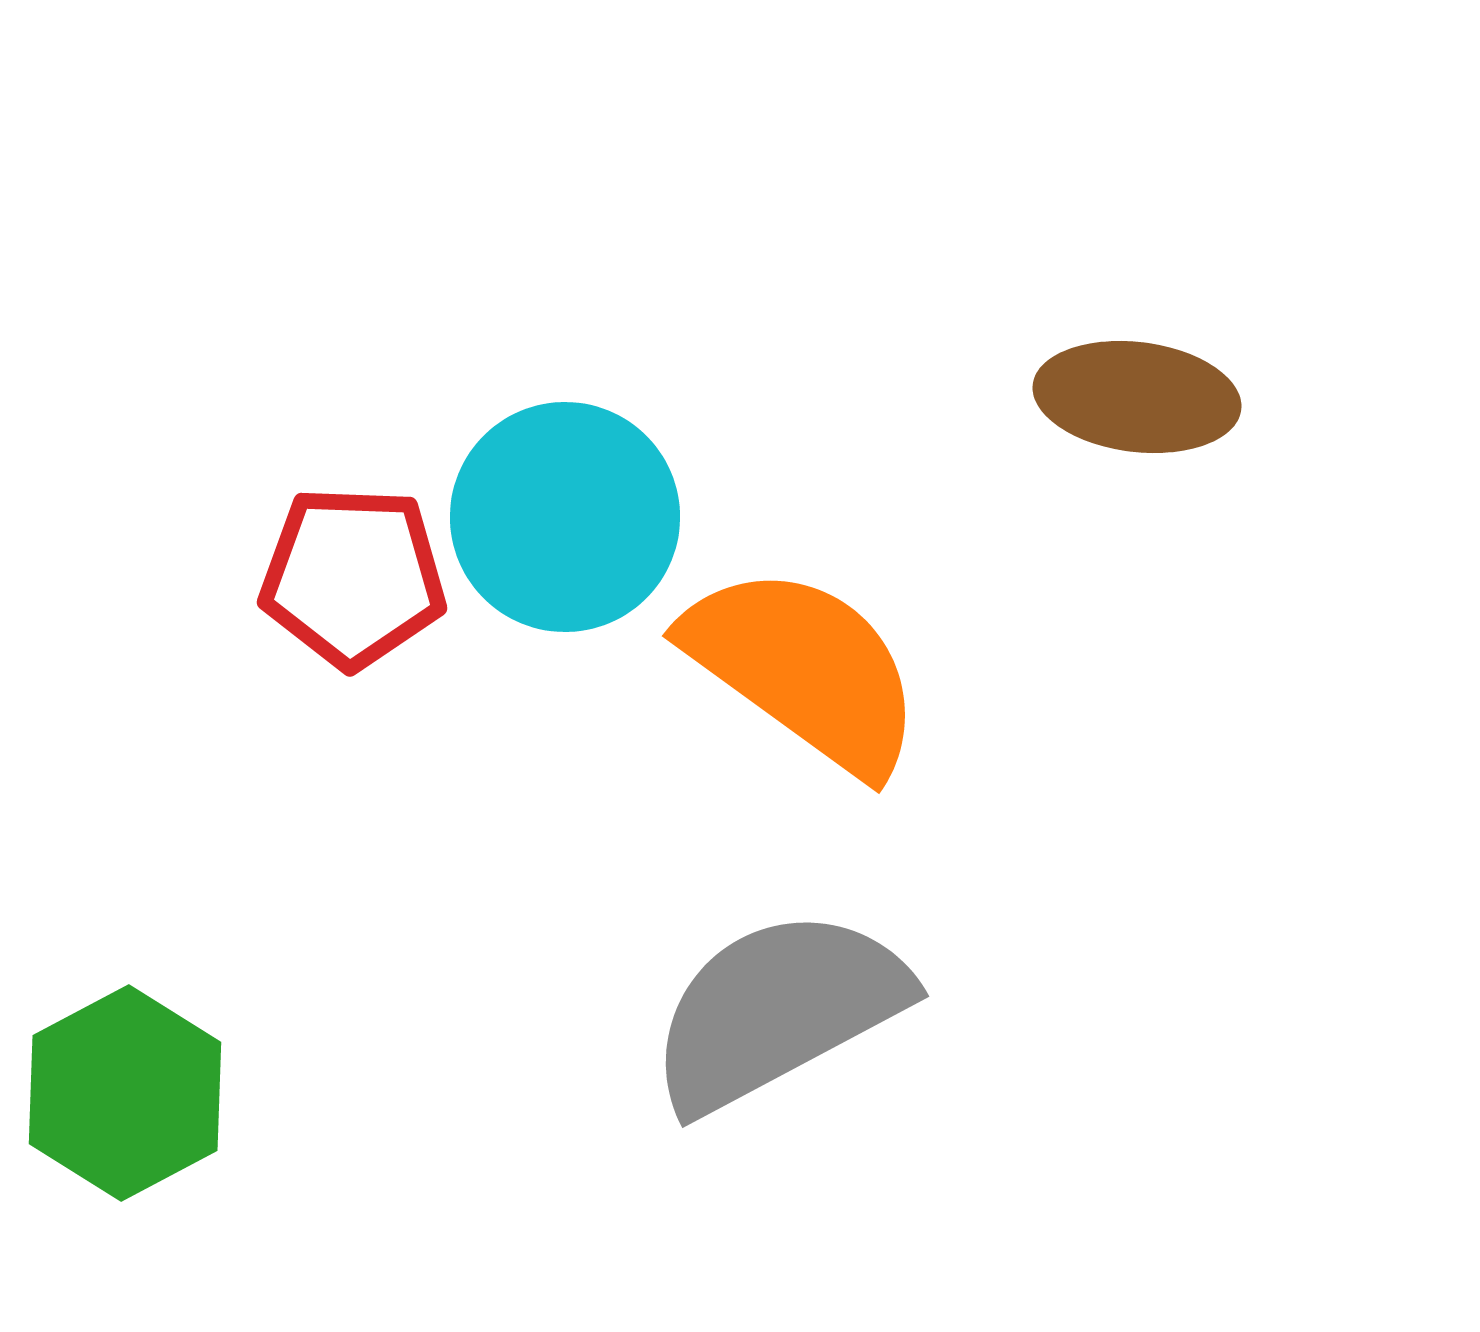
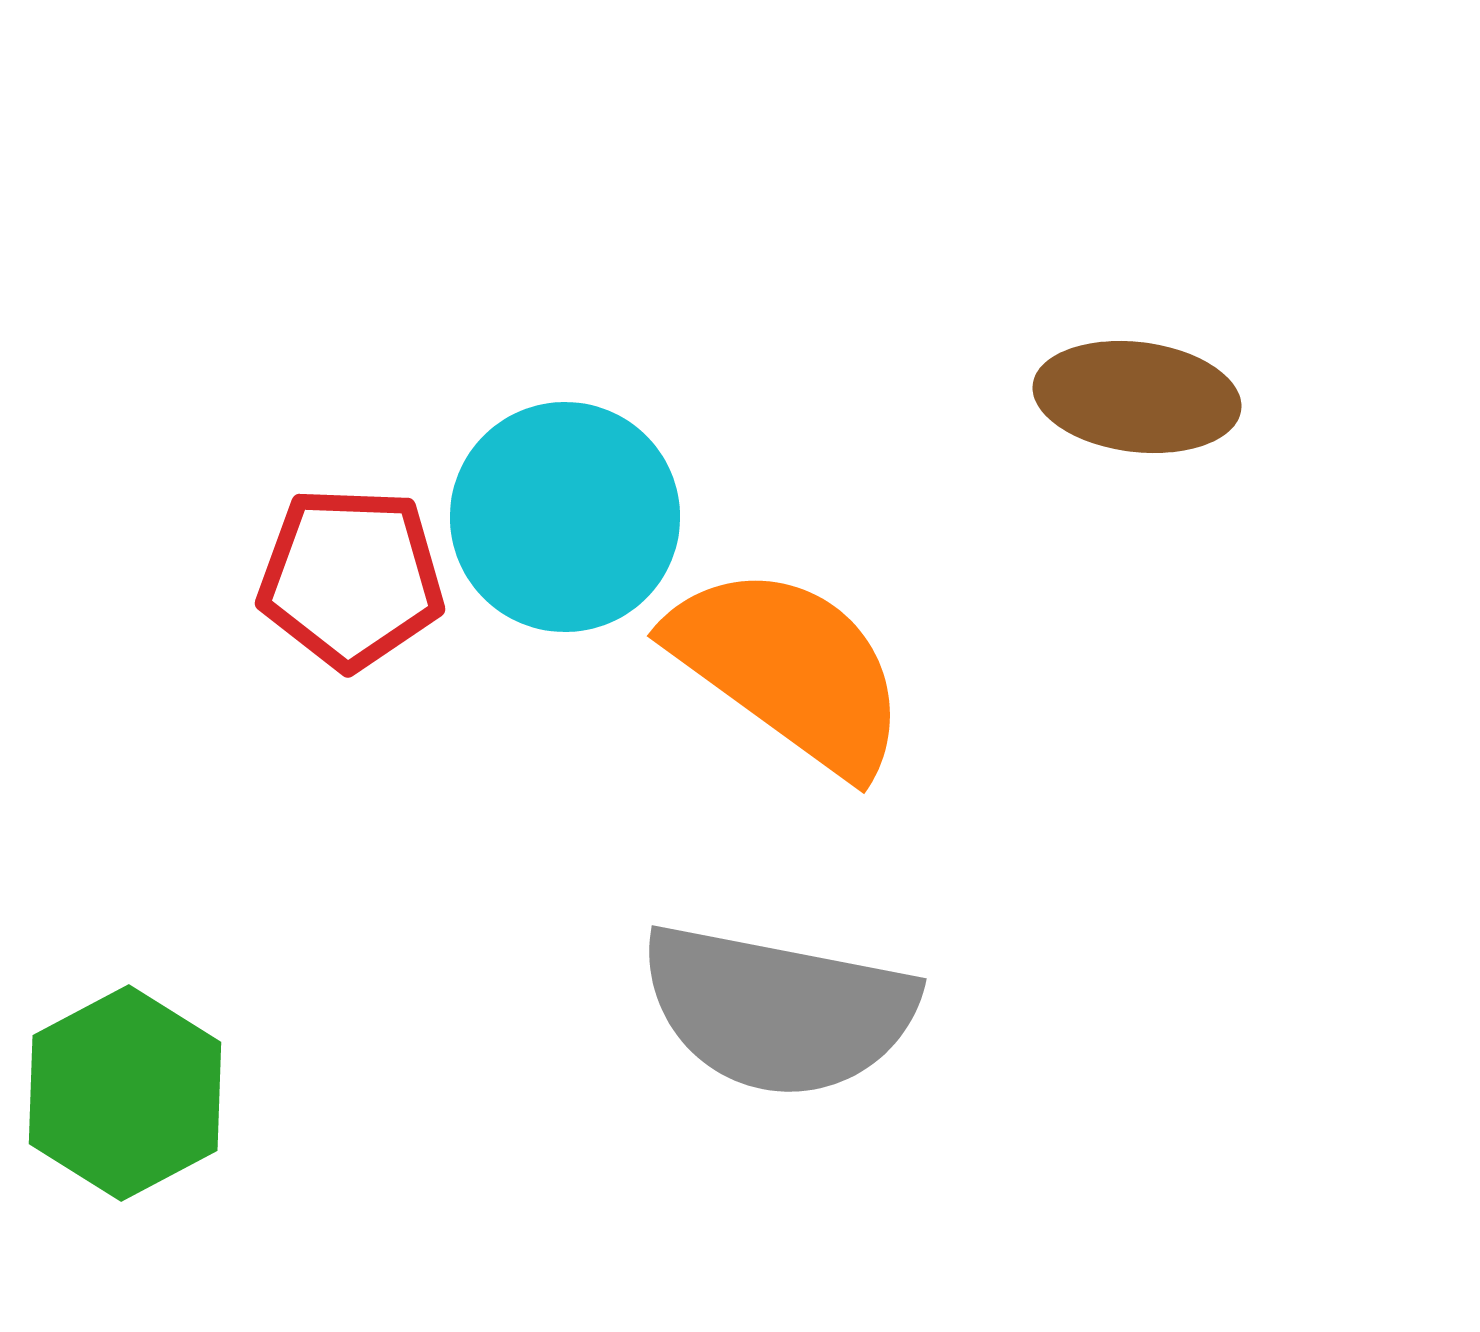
red pentagon: moved 2 px left, 1 px down
orange semicircle: moved 15 px left
gray semicircle: rotated 141 degrees counterclockwise
